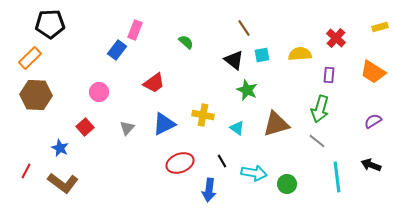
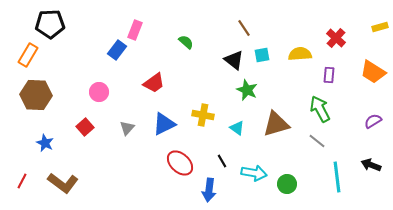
orange rectangle: moved 2 px left, 3 px up; rotated 15 degrees counterclockwise
green arrow: rotated 136 degrees clockwise
blue star: moved 15 px left, 5 px up
red ellipse: rotated 64 degrees clockwise
red line: moved 4 px left, 10 px down
